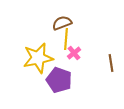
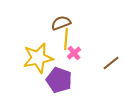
brown semicircle: moved 1 px left
brown line: rotated 60 degrees clockwise
